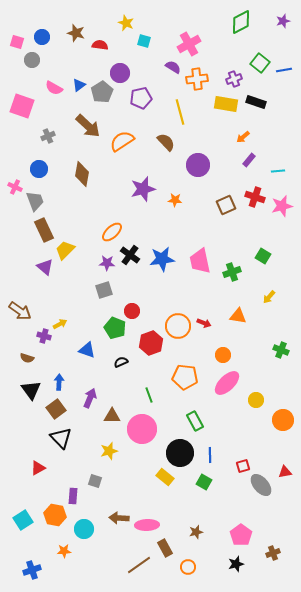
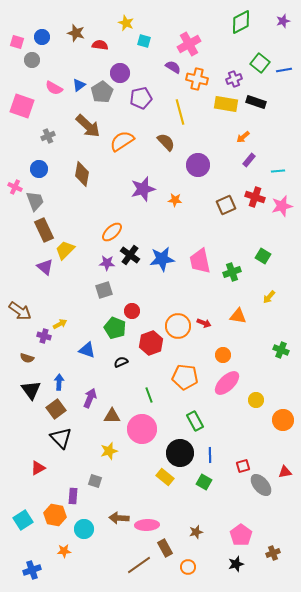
orange cross at (197, 79): rotated 20 degrees clockwise
